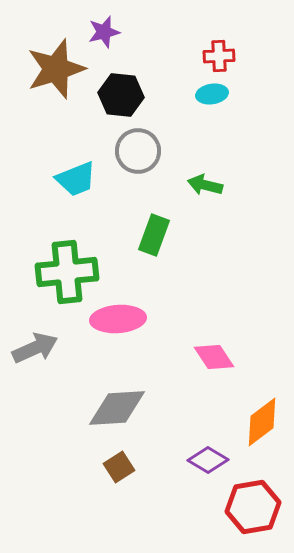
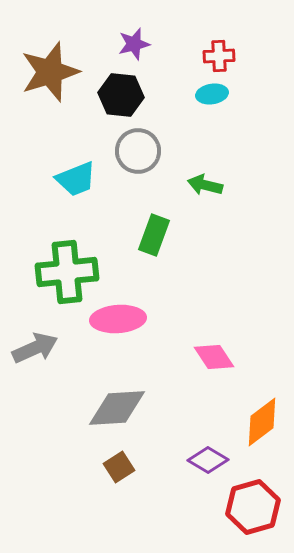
purple star: moved 30 px right, 12 px down
brown star: moved 6 px left, 3 px down
red hexagon: rotated 6 degrees counterclockwise
